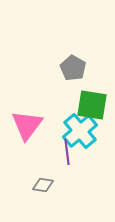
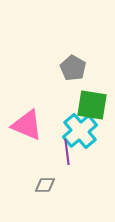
pink triangle: rotated 44 degrees counterclockwise
gray diamond: moved 2 px right; rotated 10 degrees counterclockwise
